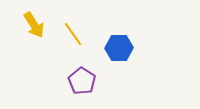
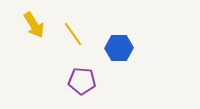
purple pentagon: rotated 28 degrees counterclockwise
